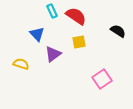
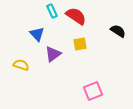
yellow square: moved 1 px right, 2 px down
yellow semicircle: moved 1 px down
pink square: moved 9 px left, 12 px down; rotated 12 degrees clockwise
